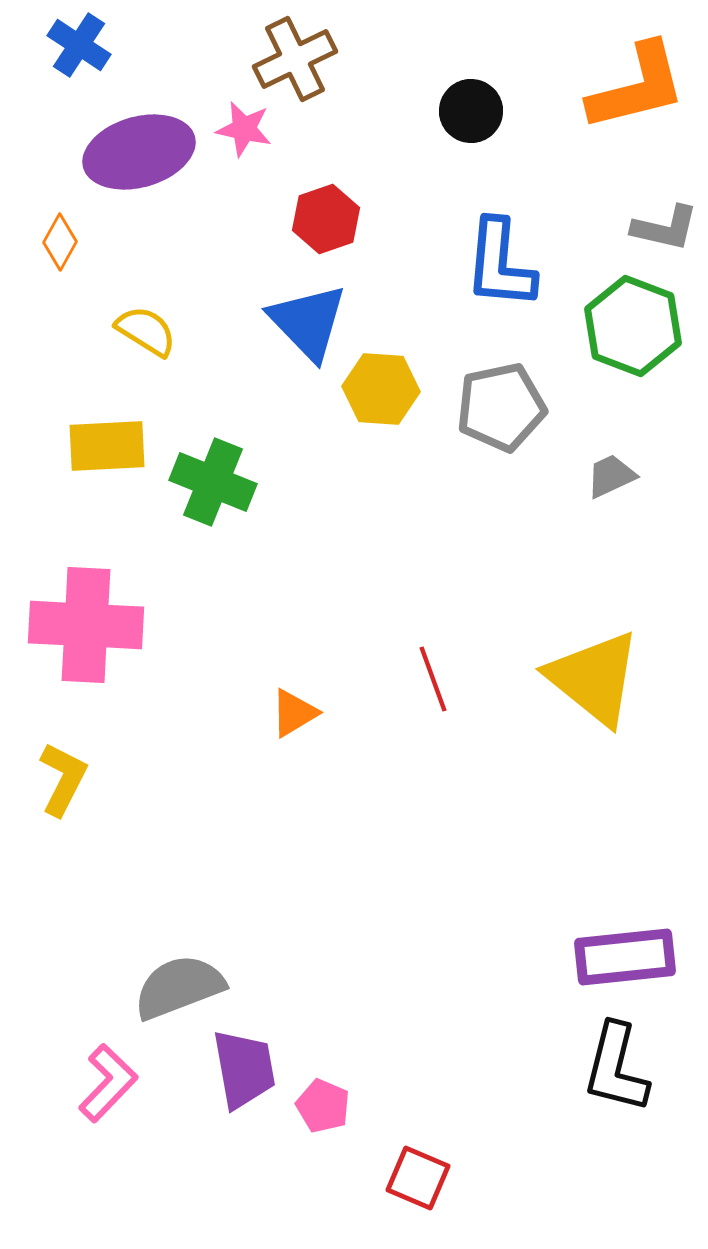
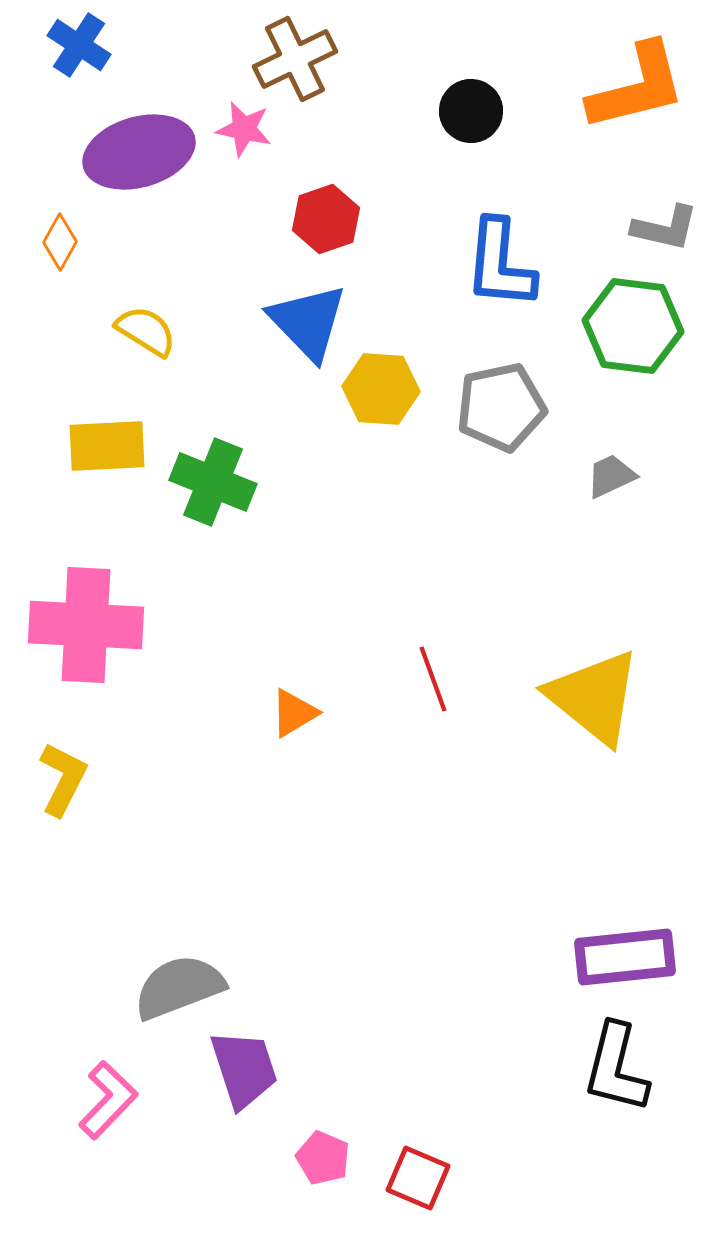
green hexagon: rotated 14 degrees counterclockwise
yellow triangle: moved 19 px down
purple trapezoid: rotated 8 degrees counterclockwise
pink L-shape: moved 17 px down
pink pentagon: moved 52 px down
